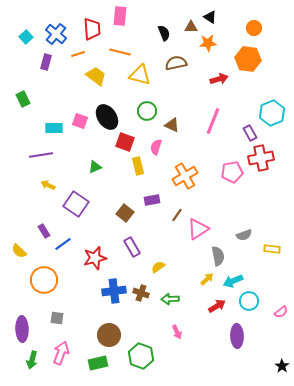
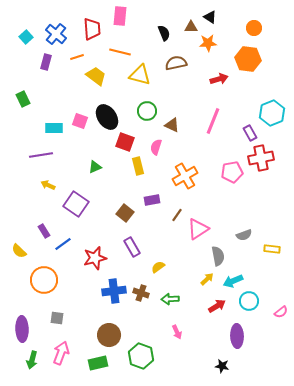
orange line at (78, 54): moved 1 px left, 3 px down
black star at (282, 366): moved 60 px left; rotated 24 degrees counterclockwise
